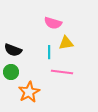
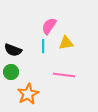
pink semicircle: moved 4 px left, 3 px down; rotated 108 degrees clockwise
cyan line: moved 6 px left, 6 px up
pink line: moved 2 px right, 3 px down
orange star: moved 1 px left, 2 px down
